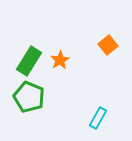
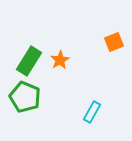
orange square: moved 6 px right, 3 px up; rotated 18 degrees clockwise
green pentagon: moved 4 px left
cyan rectangle: moved 6 px left, 6 px up
